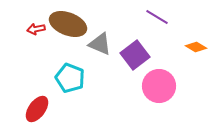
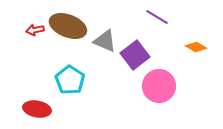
brown ellipse: moved 2 px down
red arrow: moved 1 px left, 1 px down
gray triangle: moved 5 px right, 3 px up
cyan pentagon: moved 2 px down; rotated 12 degrees clockwise
red ellipse: rotated 64 degrees clockwise
